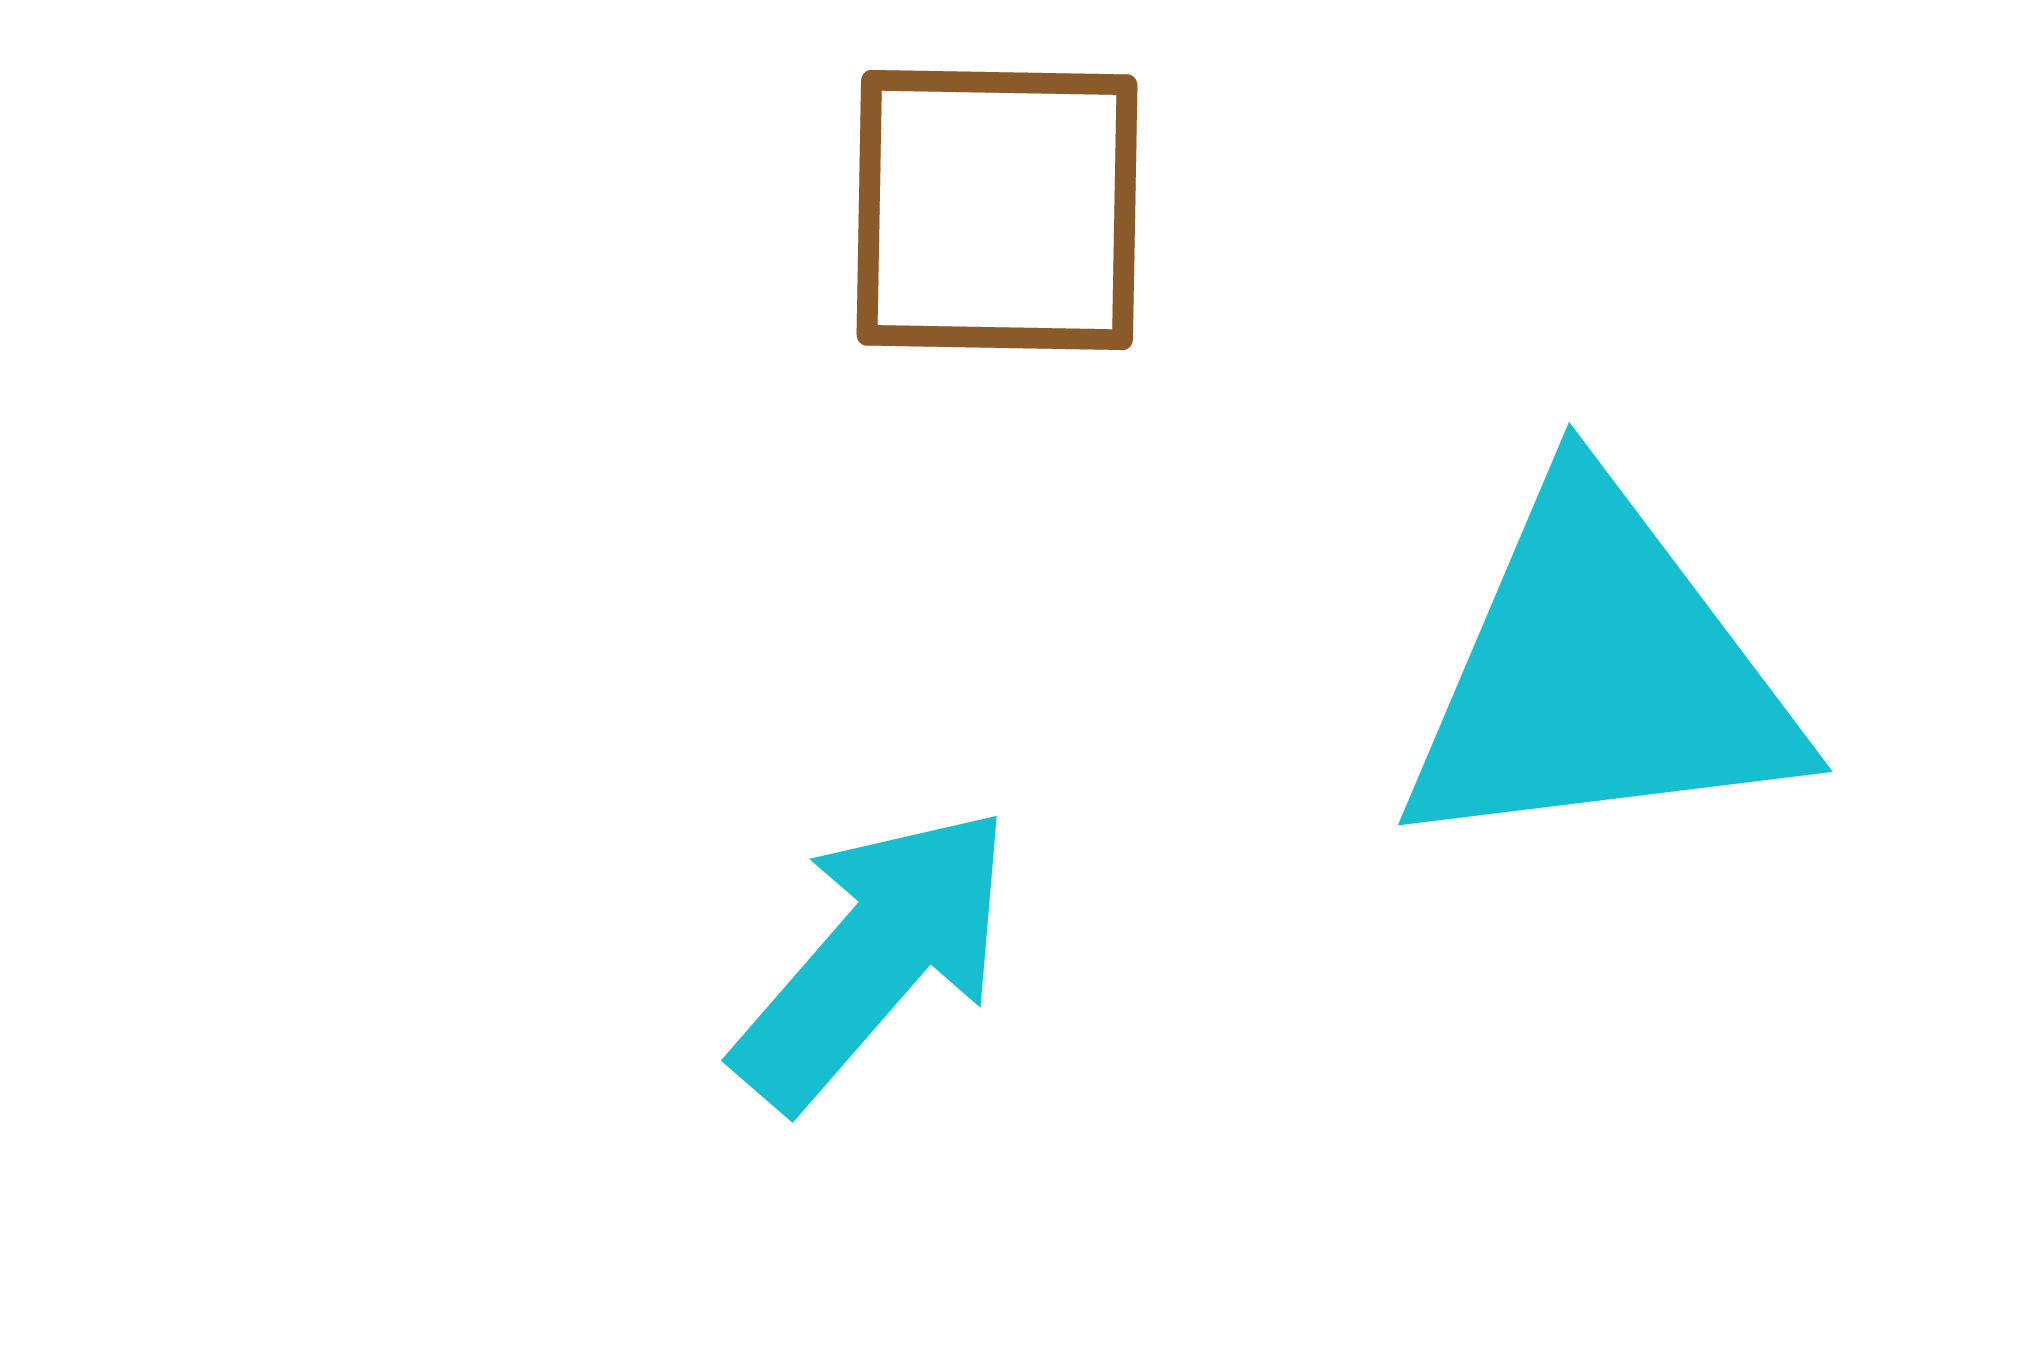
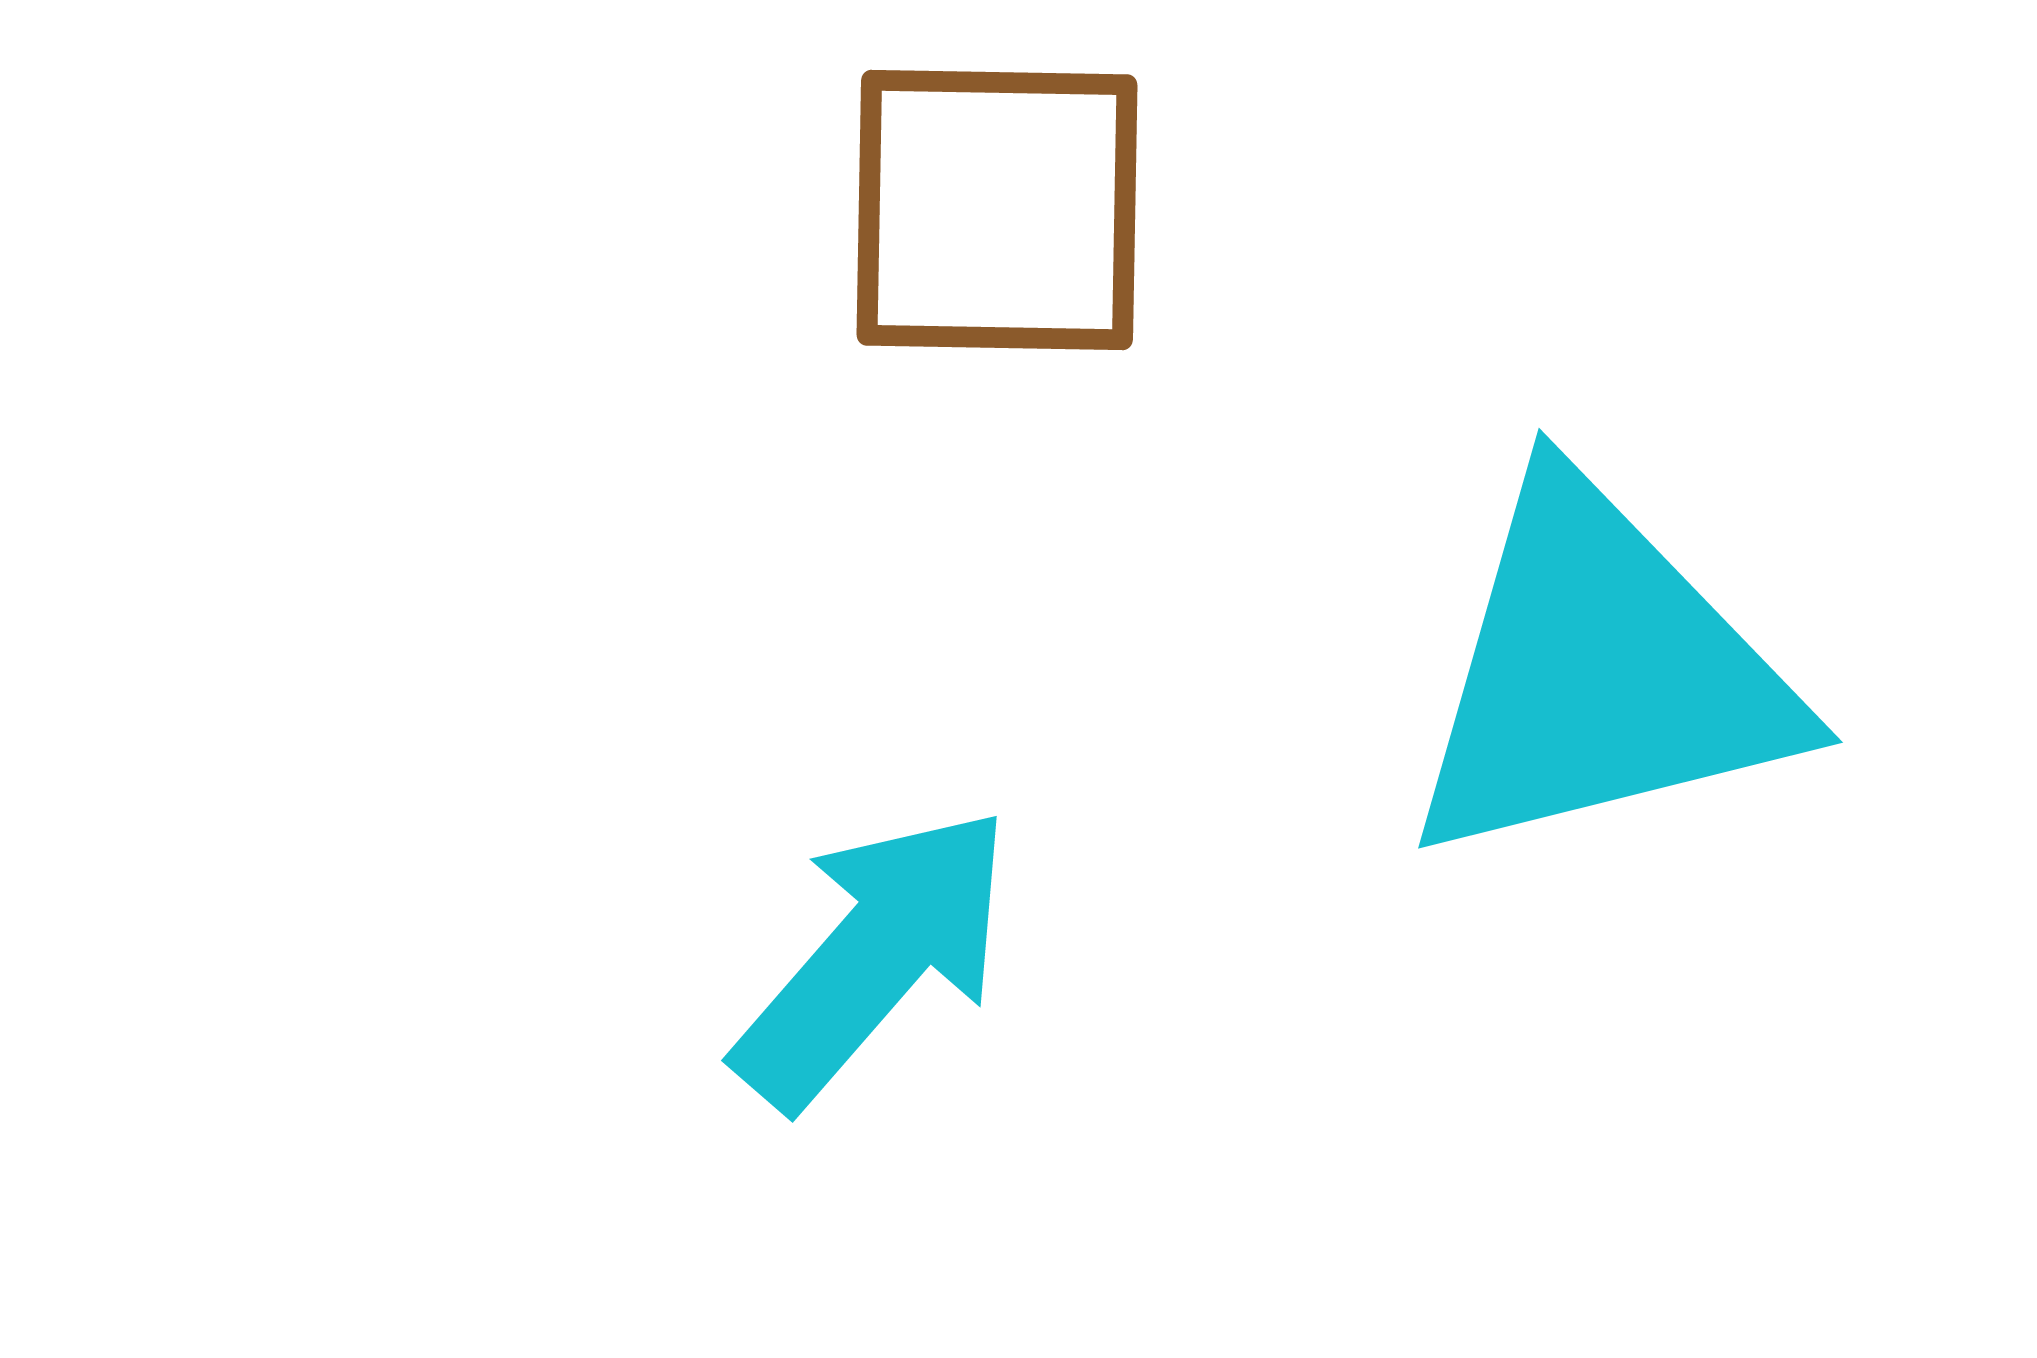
cyan triangle: rotated 7 degrees counterclockwise
